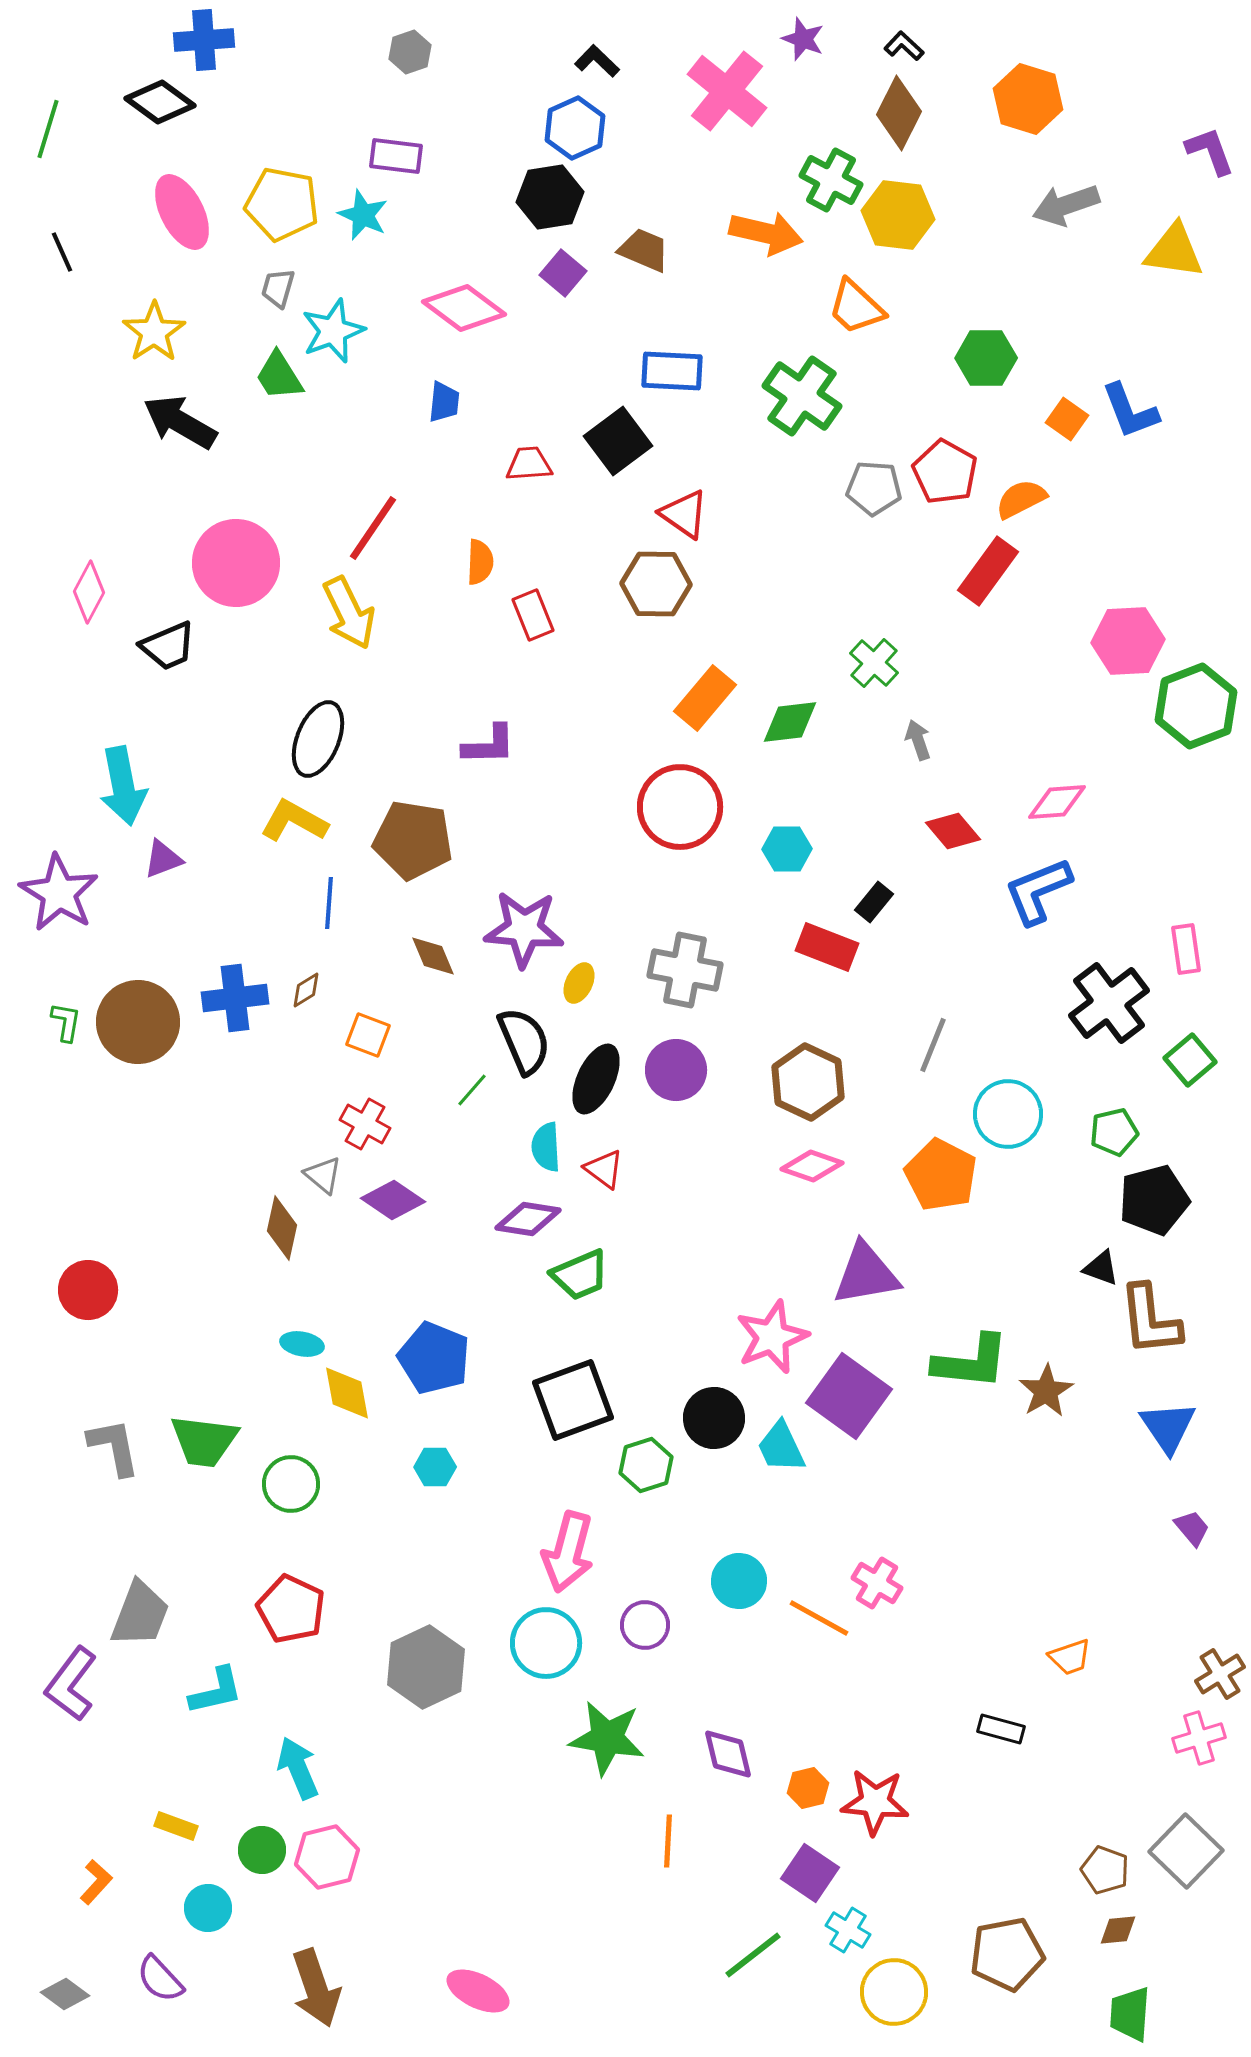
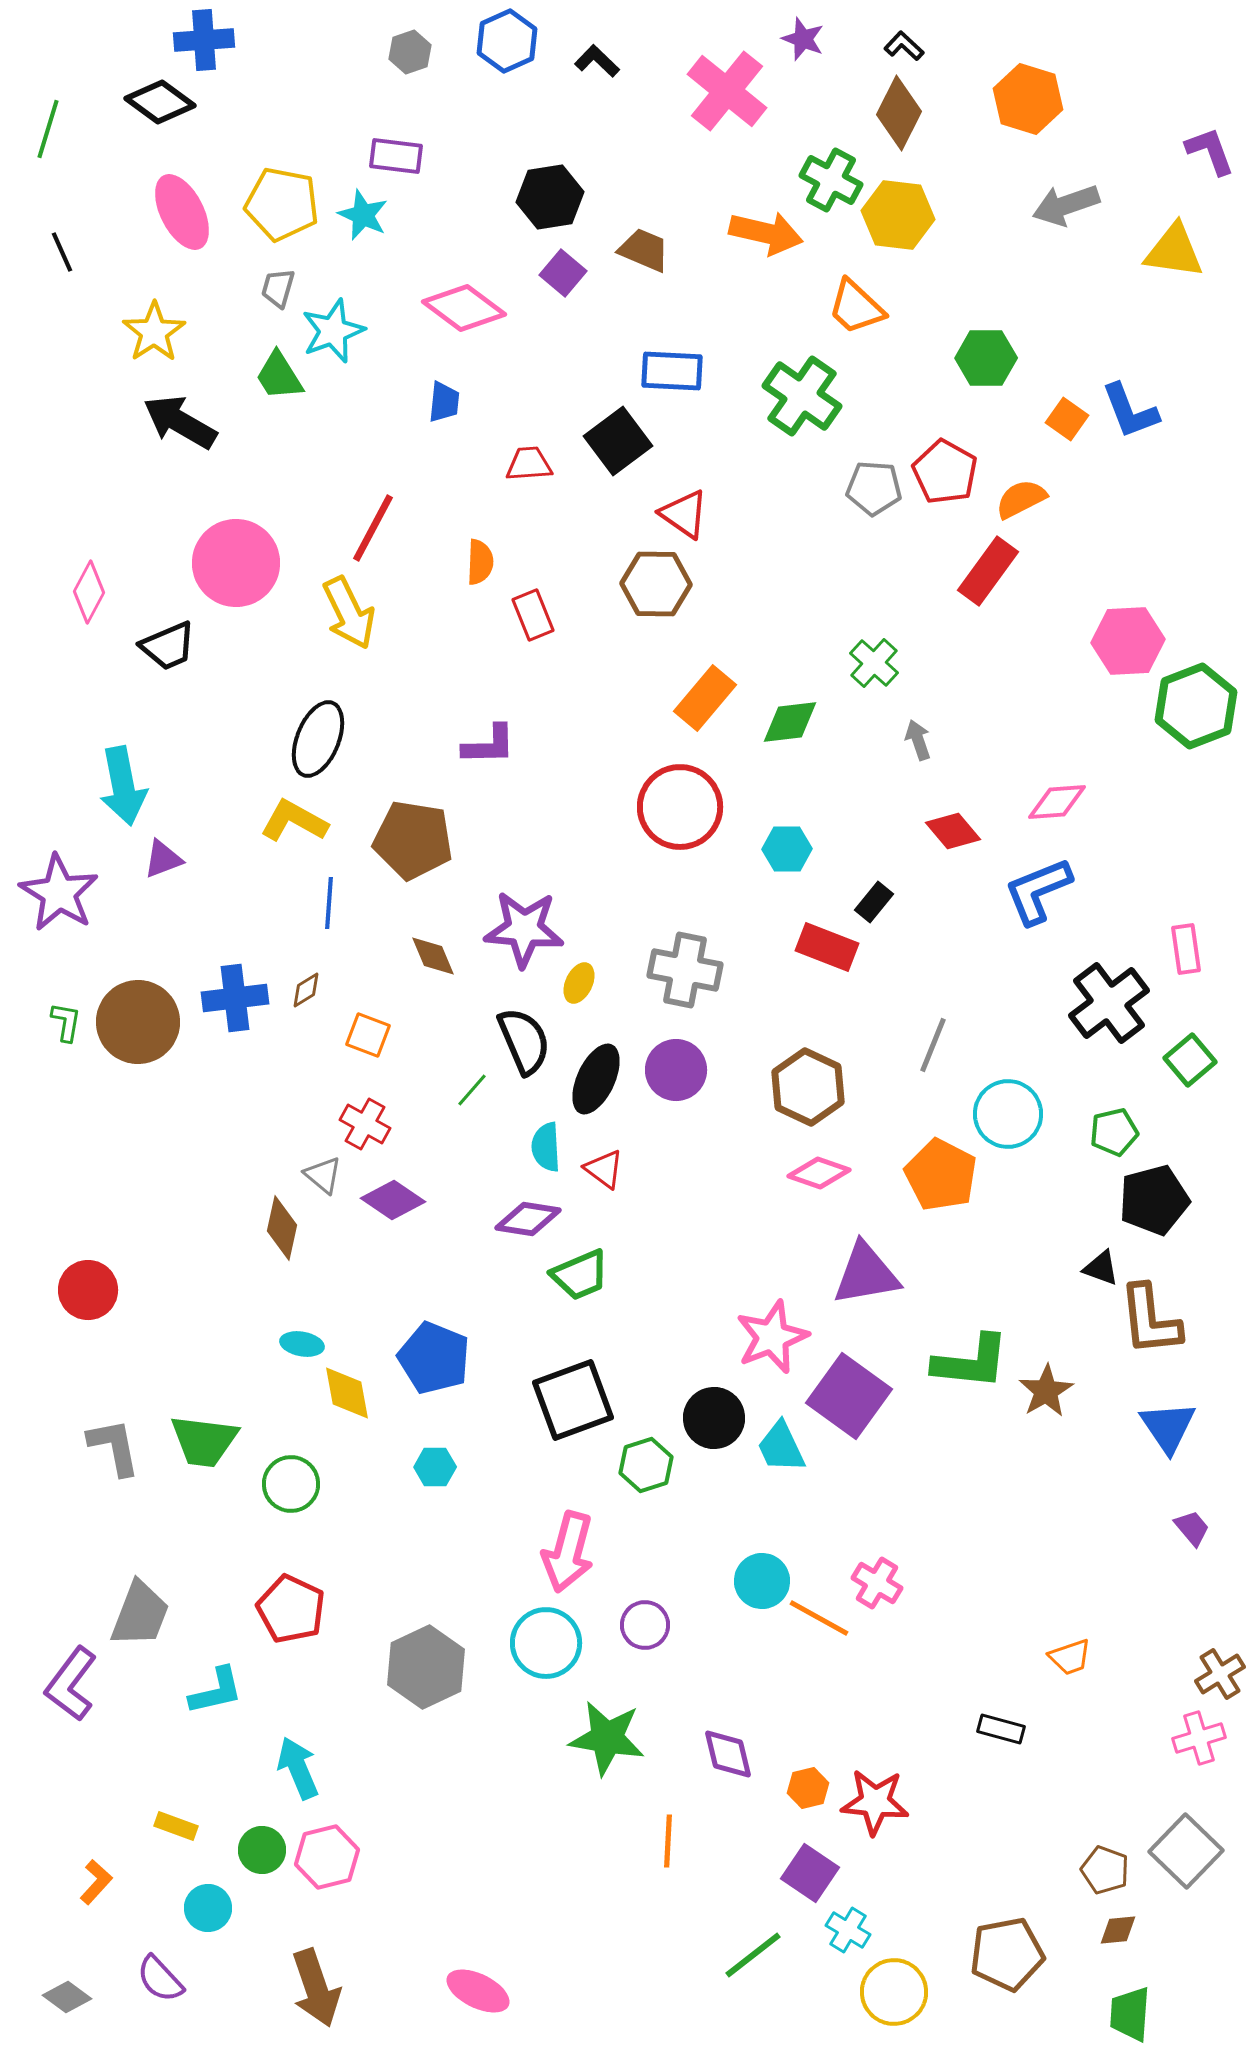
blue hexagon at (575, 128): moved 68 px left, 87 px up
red line at (373, 528): rotated 6 degrees counterclockwise
brown hexagon at (808, 1082): moved 5 px down
pink diamond at (812, 1166): moved 7 px right, 7 px down
cyan circle at (739, 1581): moved 23 px right
gray diamond at (65, 1994): moved 2 px right, 3 px down
